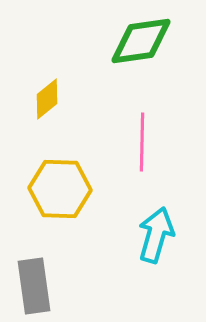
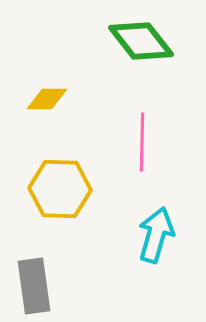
green diamond: rotated 60 degrees clockwise
yellow diamond: rotated 39 degrees clockwise
